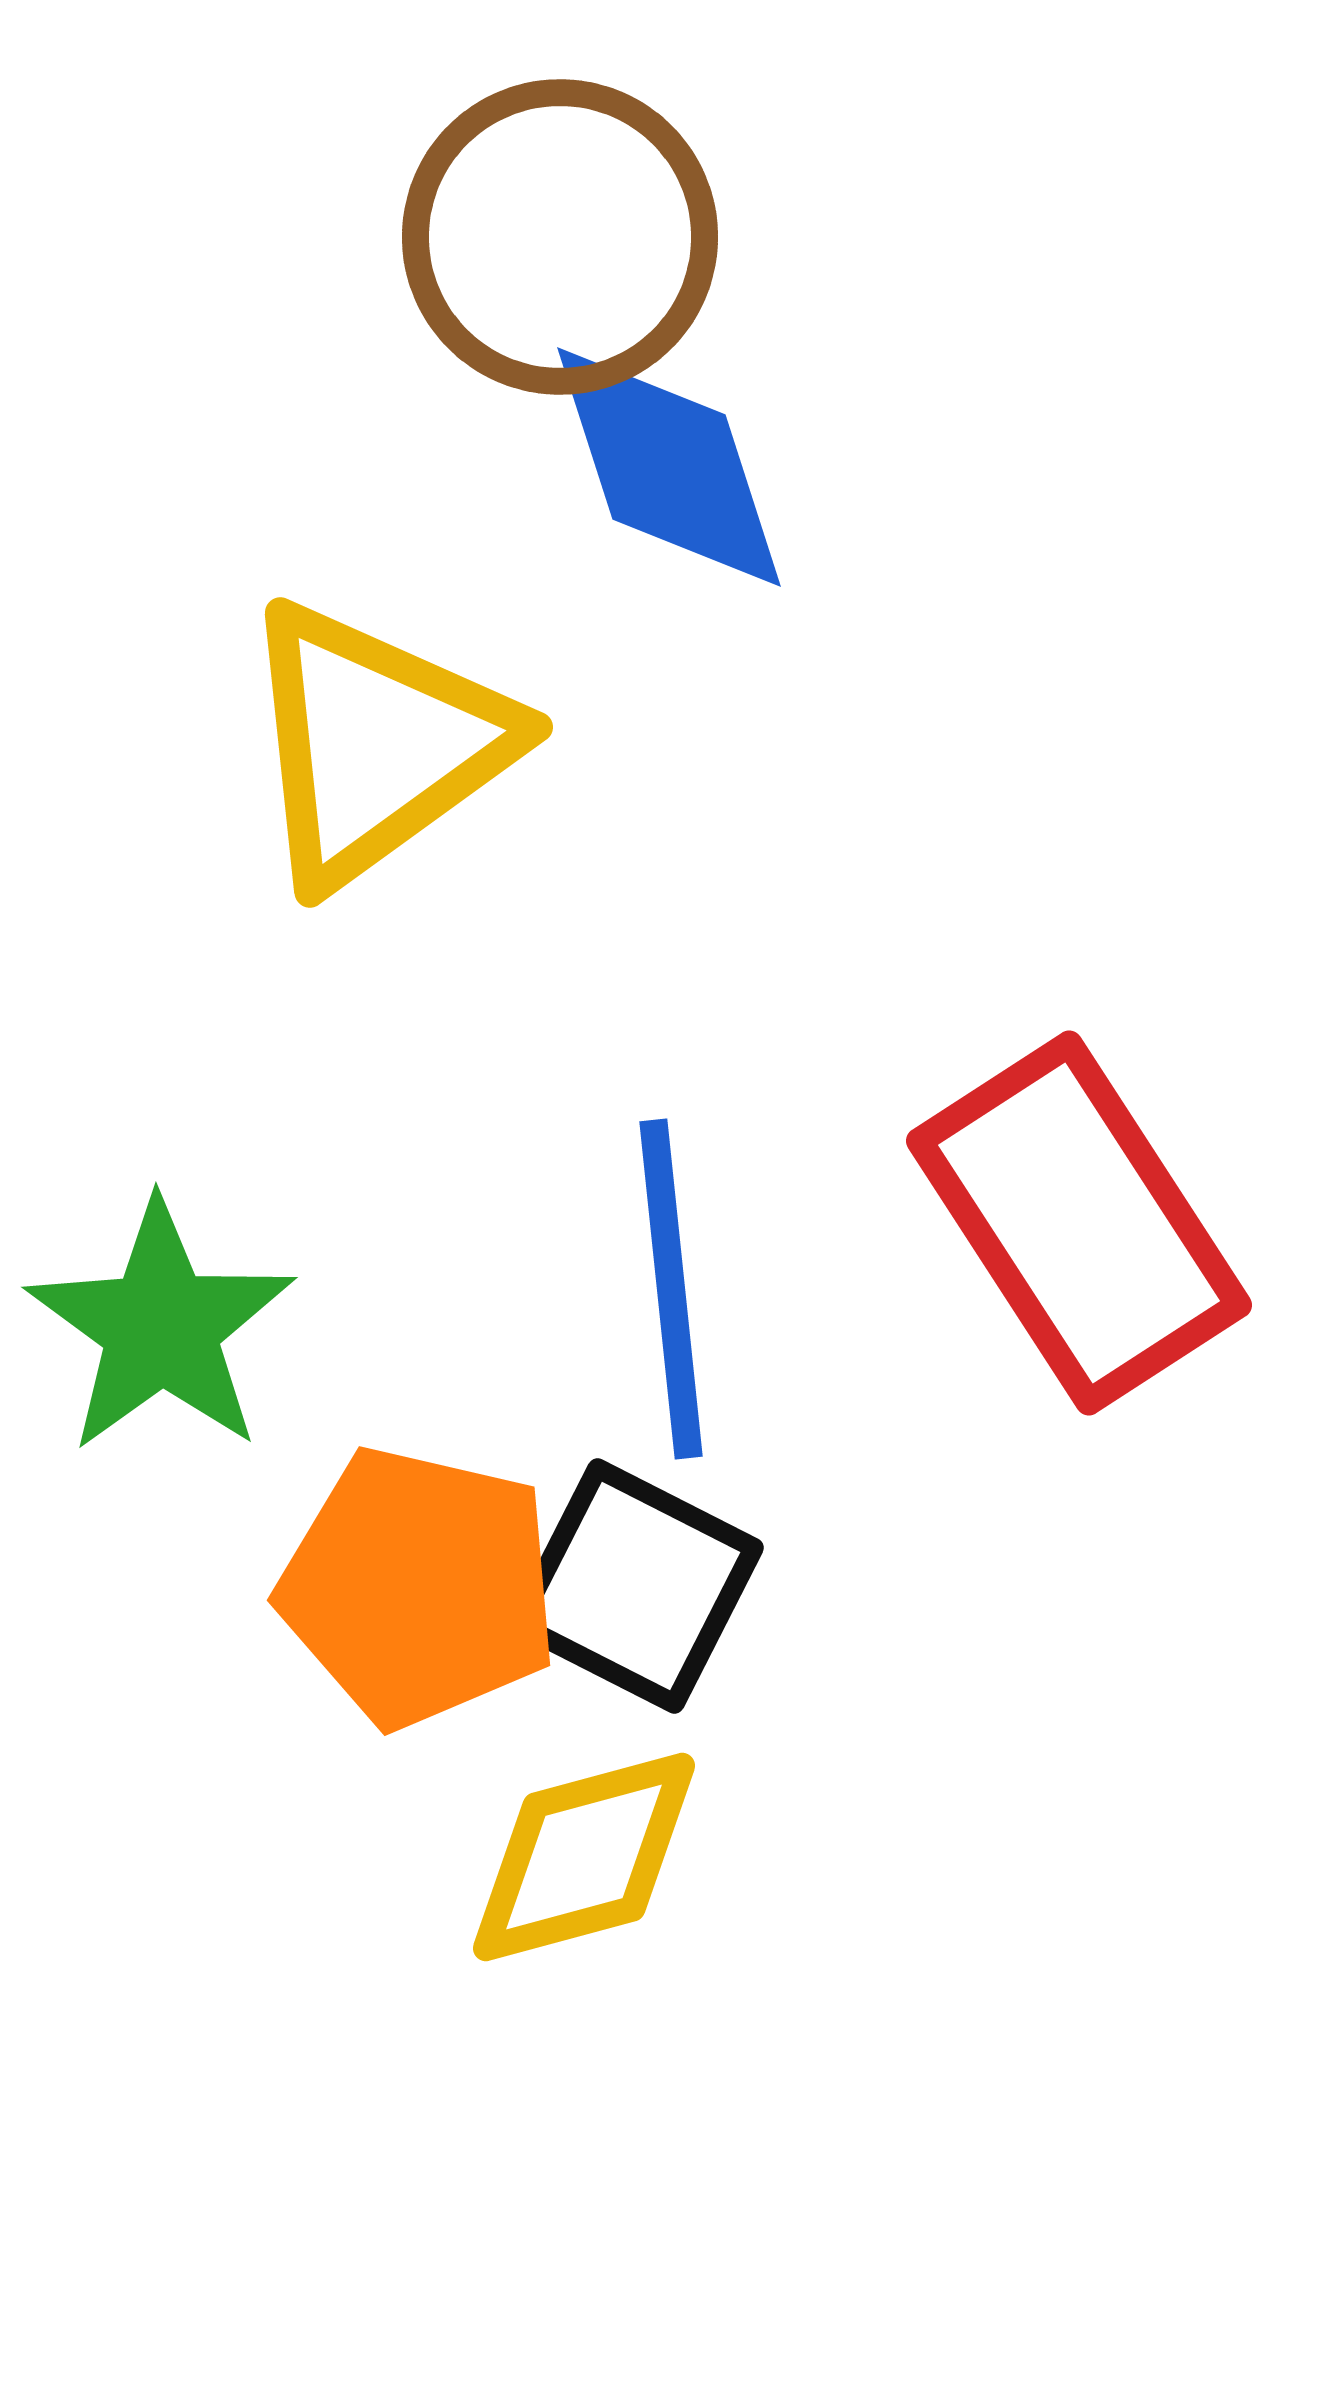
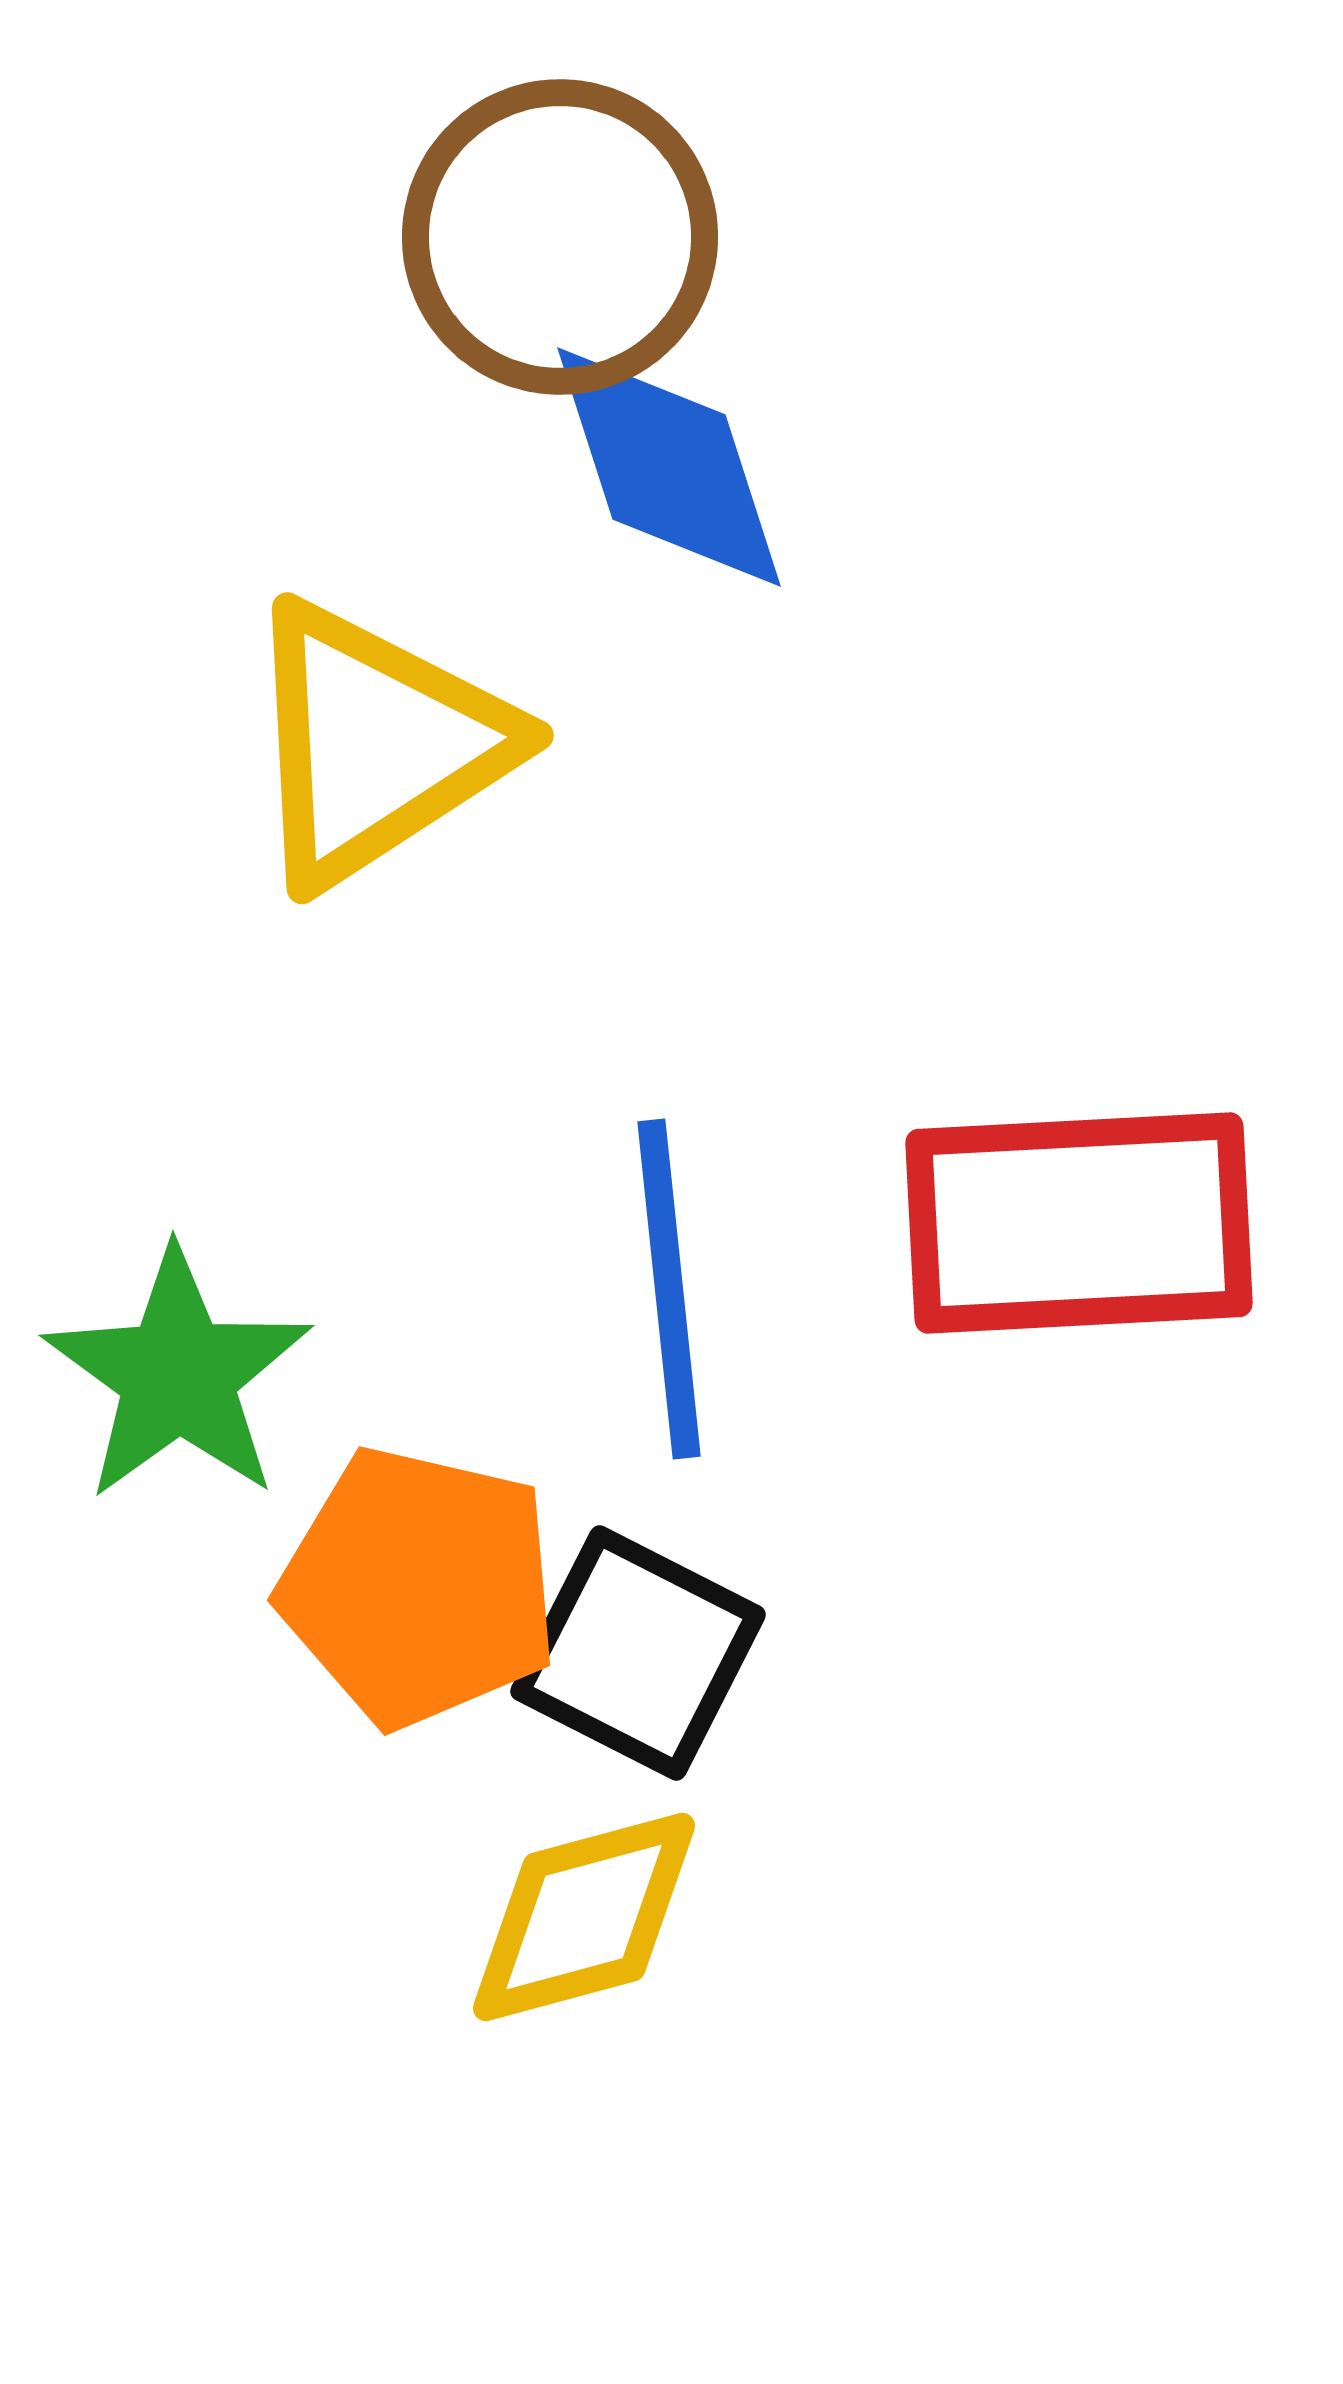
yellow triangle: rotated 3 degrees clockwise
red rectangle: rotated 60 degrees counterclockwise
blue line: moved 2 px left
green star: moved 17 px right, 48 px down
black square: moved 2 px right, 67 px down
yellow diamond: moved 60 px down
